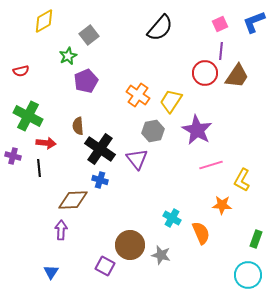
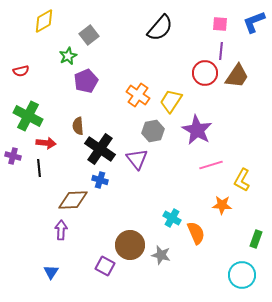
pink square: rotated 28 degrees clockwise
orange semicircle: moved 5 px left
cyan circle: moved 6 px left
